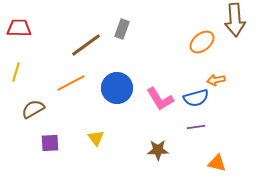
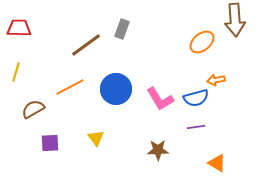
orange line: moved 1 px left, 4 px down
blue circle: moved 1 px left, 1 px down
orange triangle: rotated 18 degrees clockwise
